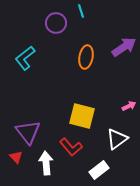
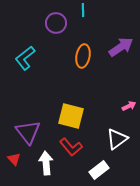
cyan line: moved 2 px right, 1 px up; rotated 16 degrees clockwise
purple arrow: moved 3 px left
orange ellipse: moved 3 px left, 1 px up
yellow square: moved 11 px left
red triangle: moved 2 px left, 2 px down
